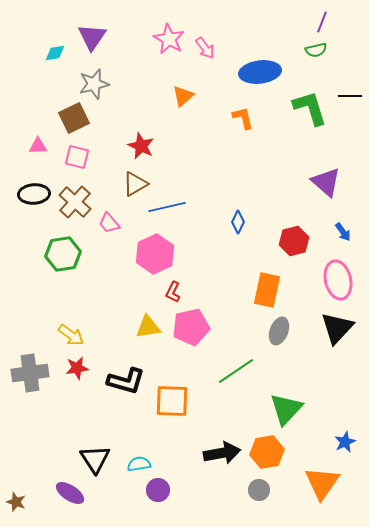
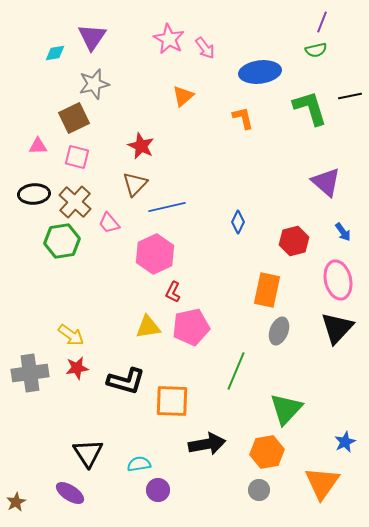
black line at (350, 96): rotated 10 degrees counterclockwise
brown triangle at (135, 184): rotated 16 degrees counterclockwise
green hexagon at (63, 254): moved 1 px left, 13 px up
green line at (236, 371): rotated 33 degrees counterclockwise
black arrow at (222, 453): moved 15 px left, 9 px up
black triangle at (95, 459): moved 7 px left, 6 px up
brown star at (16, 502): rotated 24 degrees clockwise
